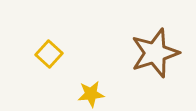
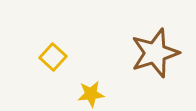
yellow square: moved 4 px right, 3 px down
